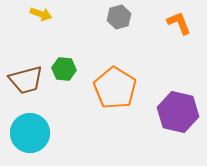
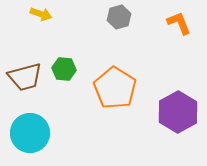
brown trapezoid: moved 1 px left, 3 px up
purple hexagon: rotated 18 degrees clockwise
